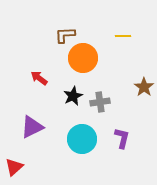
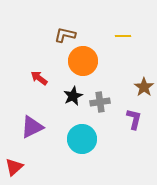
brown L-shape: rotated 15 degrees clockwise
orange circle: moved 3 px down
purple L-shape: moved 12 px right, 19 px up
